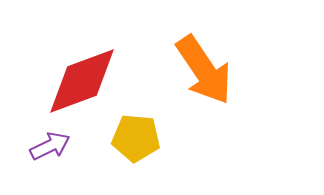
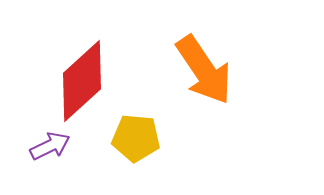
red diamond: rotated 22 degrees counterclockwise
